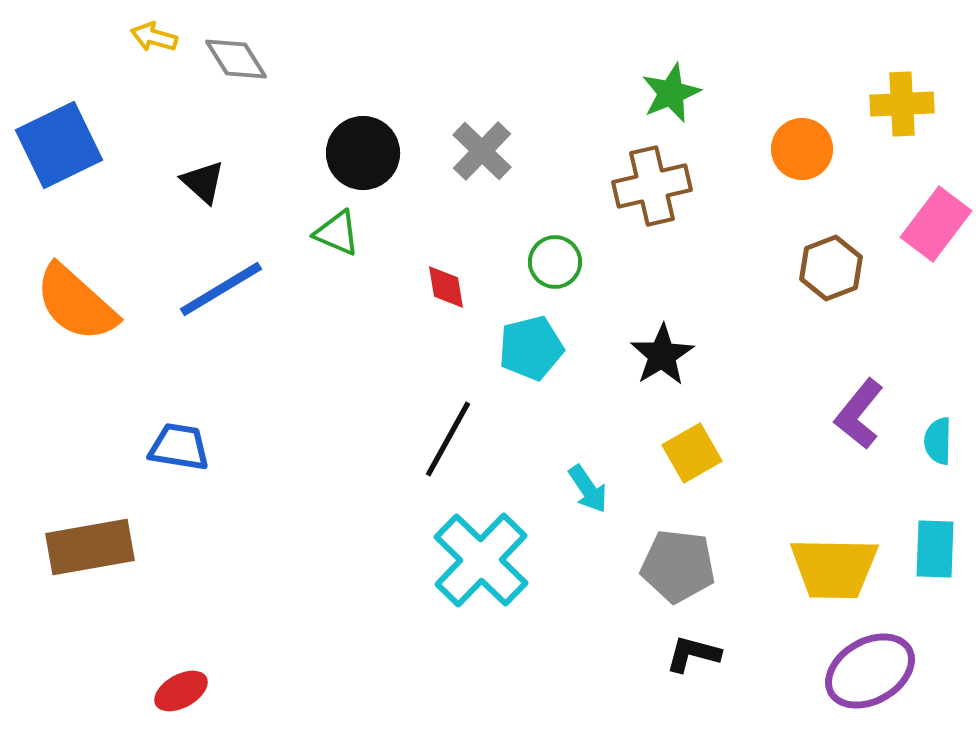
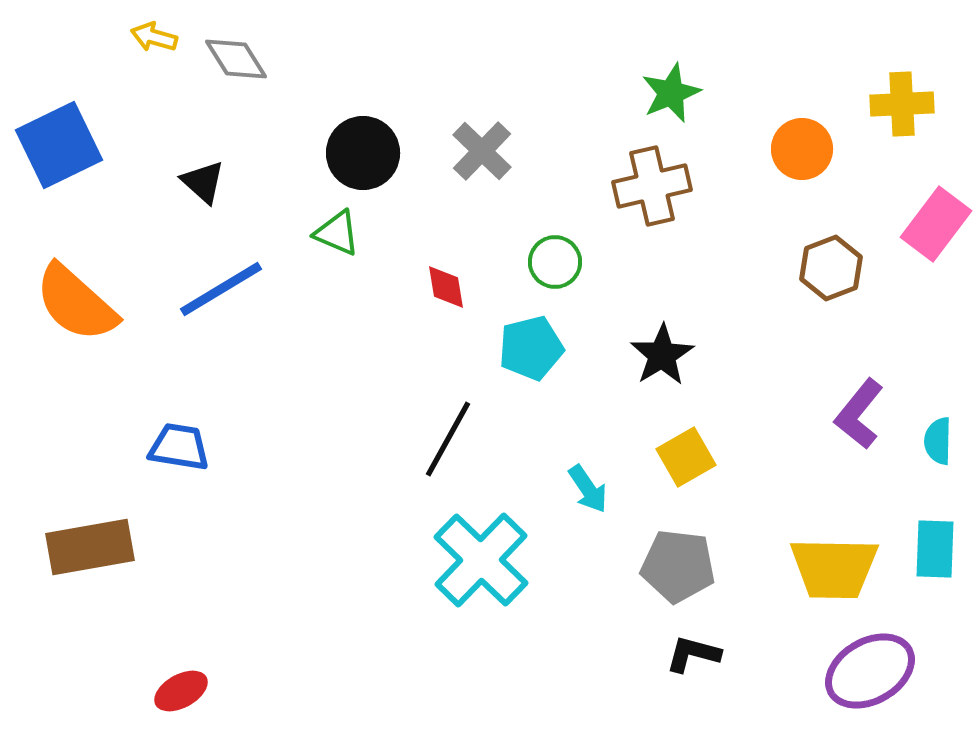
yellow square: moved 6 px left, 4 px down
